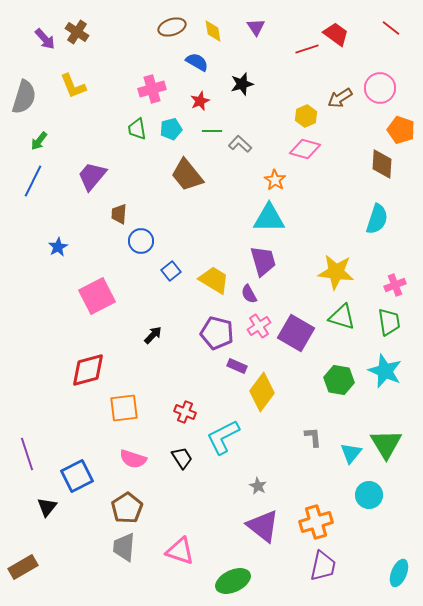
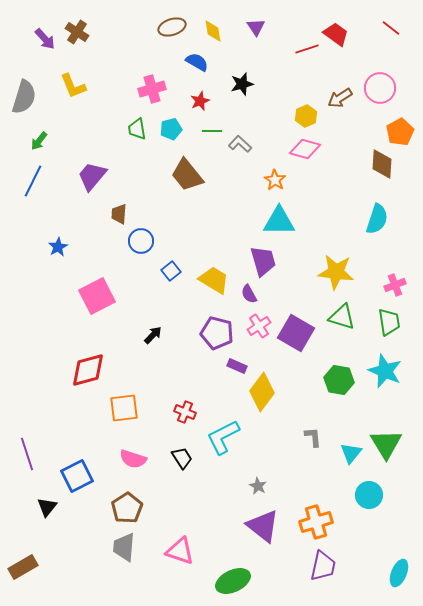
orange pentagon at (401, 130): moved 1 px left, 2 px down; rotated 24 degrees clockwise
cyan triangle at (269, 218): moved 10 px right, 3 px down
